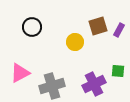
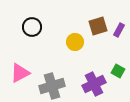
green square: rotated 24 degrees clockwise
